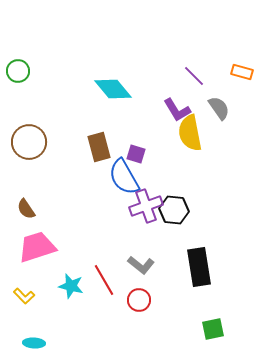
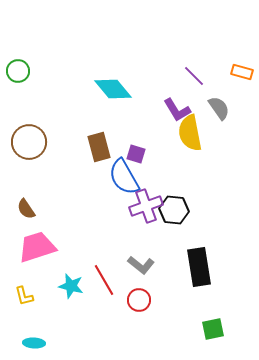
yellow L-shape: rotated 30 degrees clockwise
